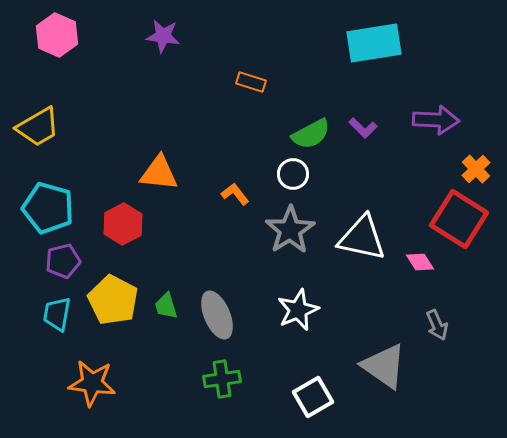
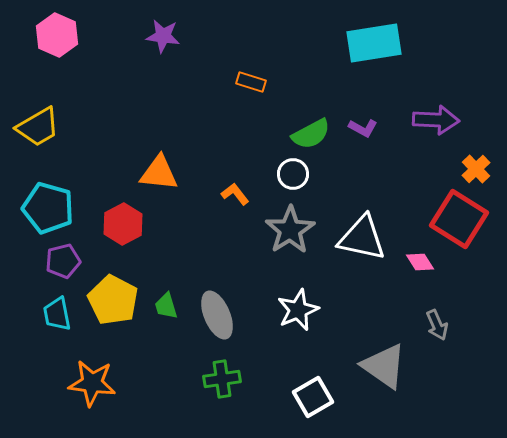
purple L-shape: rotated 16 degrees counterclockwise
cyan trapezoid: rotated 21 degrees counterclockwise
